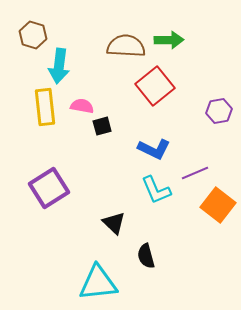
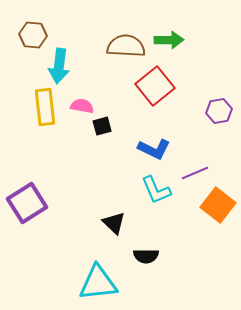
brown hexagon: rotated 12 degrees counterclockwise
purple square: moved 22 px left, 15 px down
black semicircle: rotated 75 degrees counterclockwise
